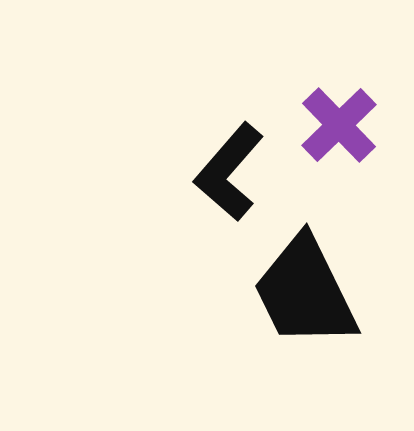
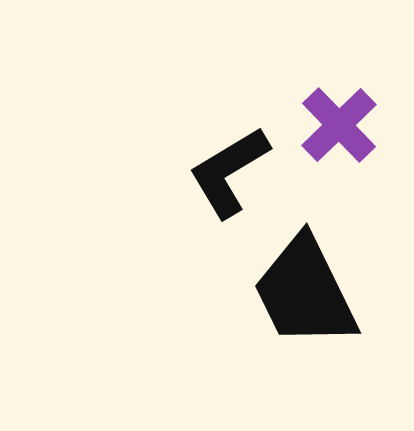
black L-shape: rotated 18 degrees clockwise
